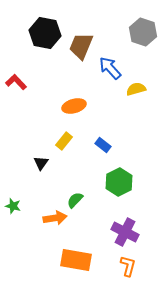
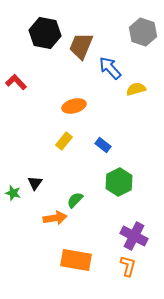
black triangle: moved 6 px left, 20 px down
green star: moved 13 px up
purple cross: moved 9 px right, 4 px down
